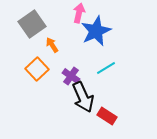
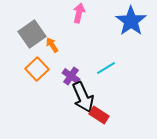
gray square: moved 10 px down
blue star: moved 35 px right, 10 px up; rotated 12 degrees counterclockwise
red rectangle: moved 8 px left, 1 px up
